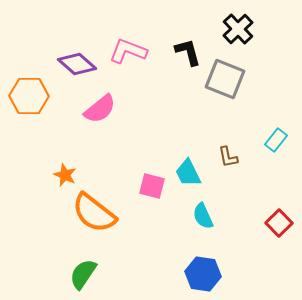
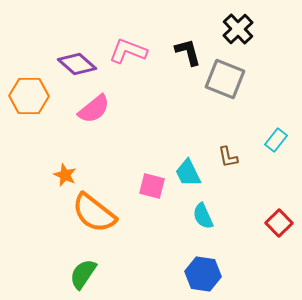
pink semicircle: moved 6 px left
